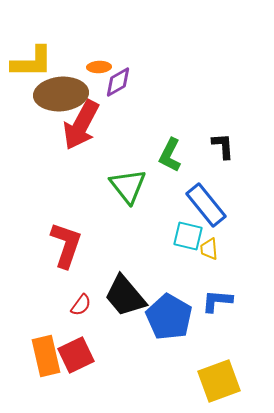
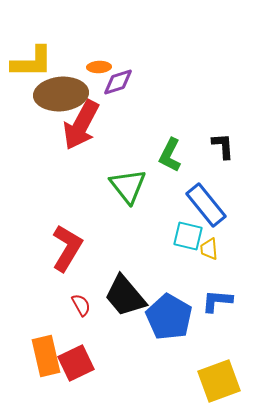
purple diamond: rotated 12 degrees clockwise
red L-shape: moved 1 px right, 3 px down; rotated 12 degrees clockwise
red semicircle: rotated 65 degrees counterclockwise
red square: moved 8 px down
